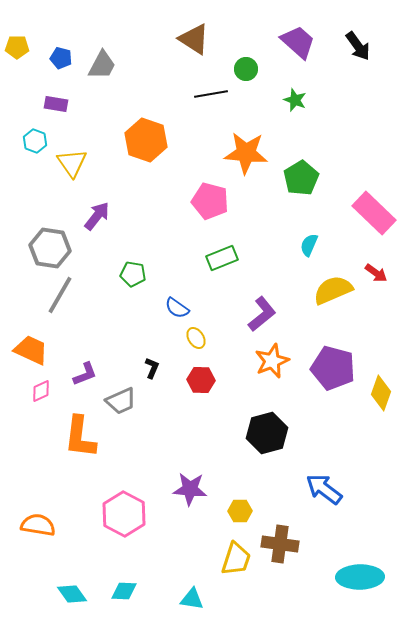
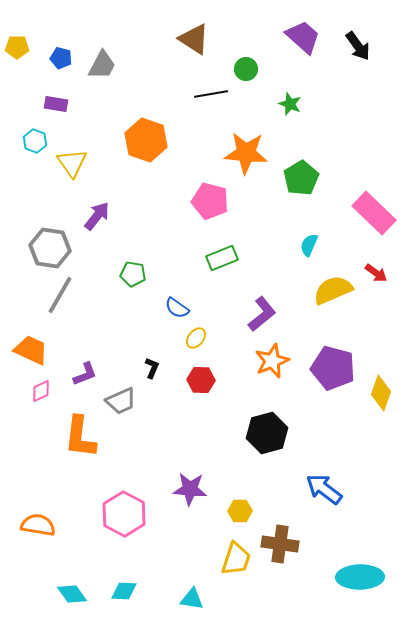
purple trapezoid at (298, 42): moved 5 px right, 5 px up
green star at (295, 100): moved 5 px left, 4 px down
yellow ellipse at (196, 338): rotated 70 degrees clockwise
